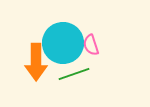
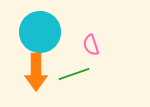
cyan circle: moved 23 px left, 11 px up
orange arrow: moved 10 px down
